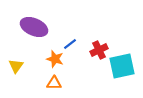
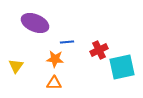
purple ellipse: moved 1 px right, 4 px up
blue line: moved 3 px left, 2 px up; rotated 32 degrees clockwise
orange star: rotated 12 degrees counterclockwise
cyan square: moved 1 px down
